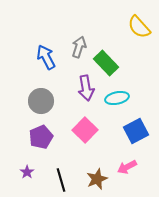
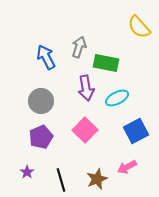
green rectangle: rotated 35 degrees counterclockwise
cyan ellipse: rotated 15 degrees counterclockwise
